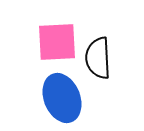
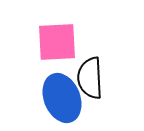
black semicircle: moved 8 px left, 20 px down
